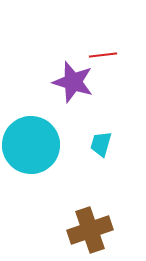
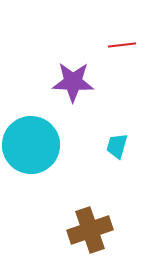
red line: moved 19 px right, 10 px up
purple star: rotated 15 degrees counterclockwise
cyan trapezoid: moved 16 px right, 2 px down
